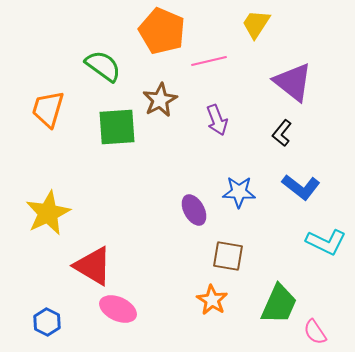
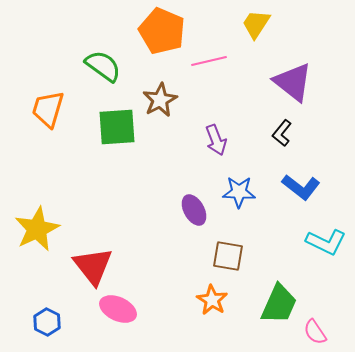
purple arrow: moved 1 px left, 20 px down
yellow star: moved 11 px left, 16 px down
red triangle: rotated 21 degrees clockwise
